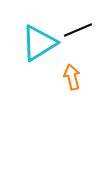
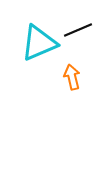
cyan triangle: rotated 9 degrees clockwise
